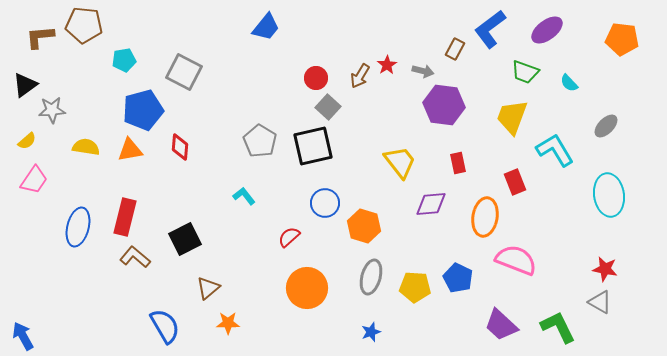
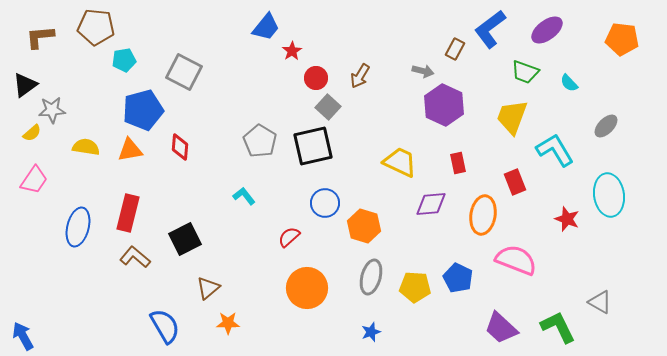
brown pentagon at (84, 25): moved 12 px right, 2 px down
red star at (387, 65): moved 95 px left, 14 px up
purple hexagon at (444, 105): rotated 18 degrees clockwise
yellow semicircle at (27, 141): moved 5 px right, 8 px up
yellow trapezoid at (400, 162): rotated 27 degrees counterclockwise
red rectangle at (125, 217): moved 3 px right, 4 px up
orange ellipse at (485, 217): moved 2 px left, 2 px up
red star at (605, 269): moved 38 px left, 50 px up; rotated 10 degrees clockwise
purple trapezoid at (501, 325): moved 3 px down
